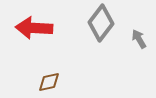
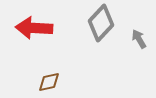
gray diamond: rotated 6 degrees clockwise
